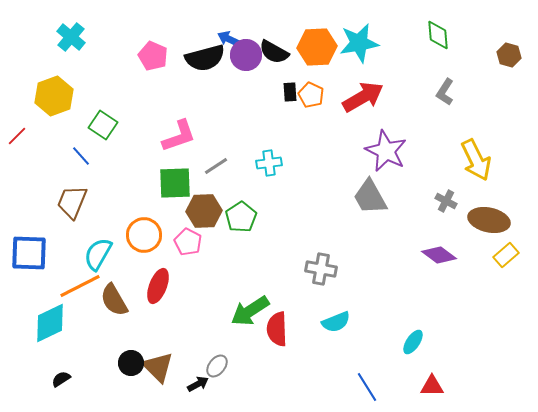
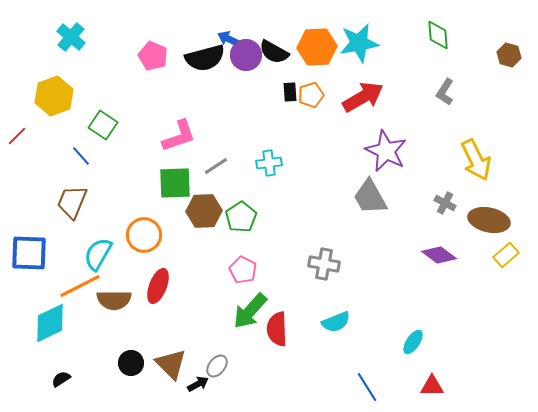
orange pentagon at (311, 95): rotated 30 degrees clockwise
gray cross at (446, 201): moved 1 px left, 2 px down
pink pentagon at (188, 242): moved 55 px right, 28 px down
gray cross at (321, 269): moved 3 px right, 5 px up
brown semicircle at (114, 300): rotated 60 degrees counterclockwise
green arrow at (250, 311): rotated 15 degrees counterclockwise
brown triangle at (158, 367): moved 13 px right, 3 px up
